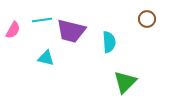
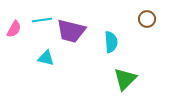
pink semicircle: moved 1 px right, 1 px up
cyan semicircle: moved 2 px right
green triangle: moved 3 px up
